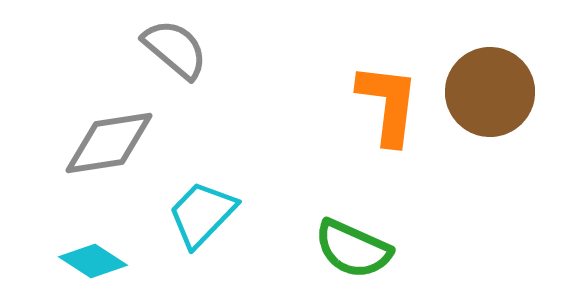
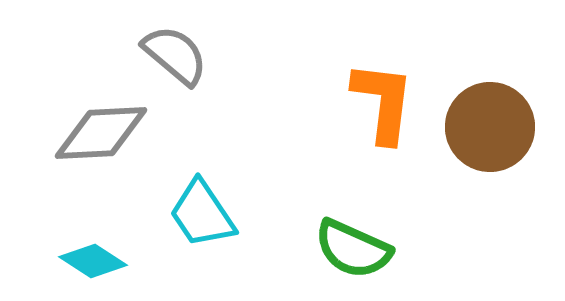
gray semicircle: moved 6 px down
brown circle: moved 35 px down
orange L-shape: moved 5 px left, 2 px up
gray diamond: moved 8 px left, 10 px up; rotated 6 degrees clockwise
cyan trapezoid: rotated 78 degrees counterclockwise
